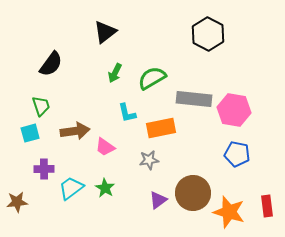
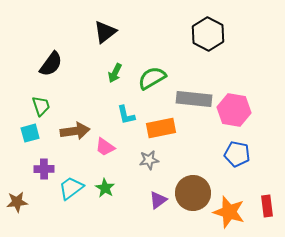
cyan L-shape: moved 1 px left, 2 px down
